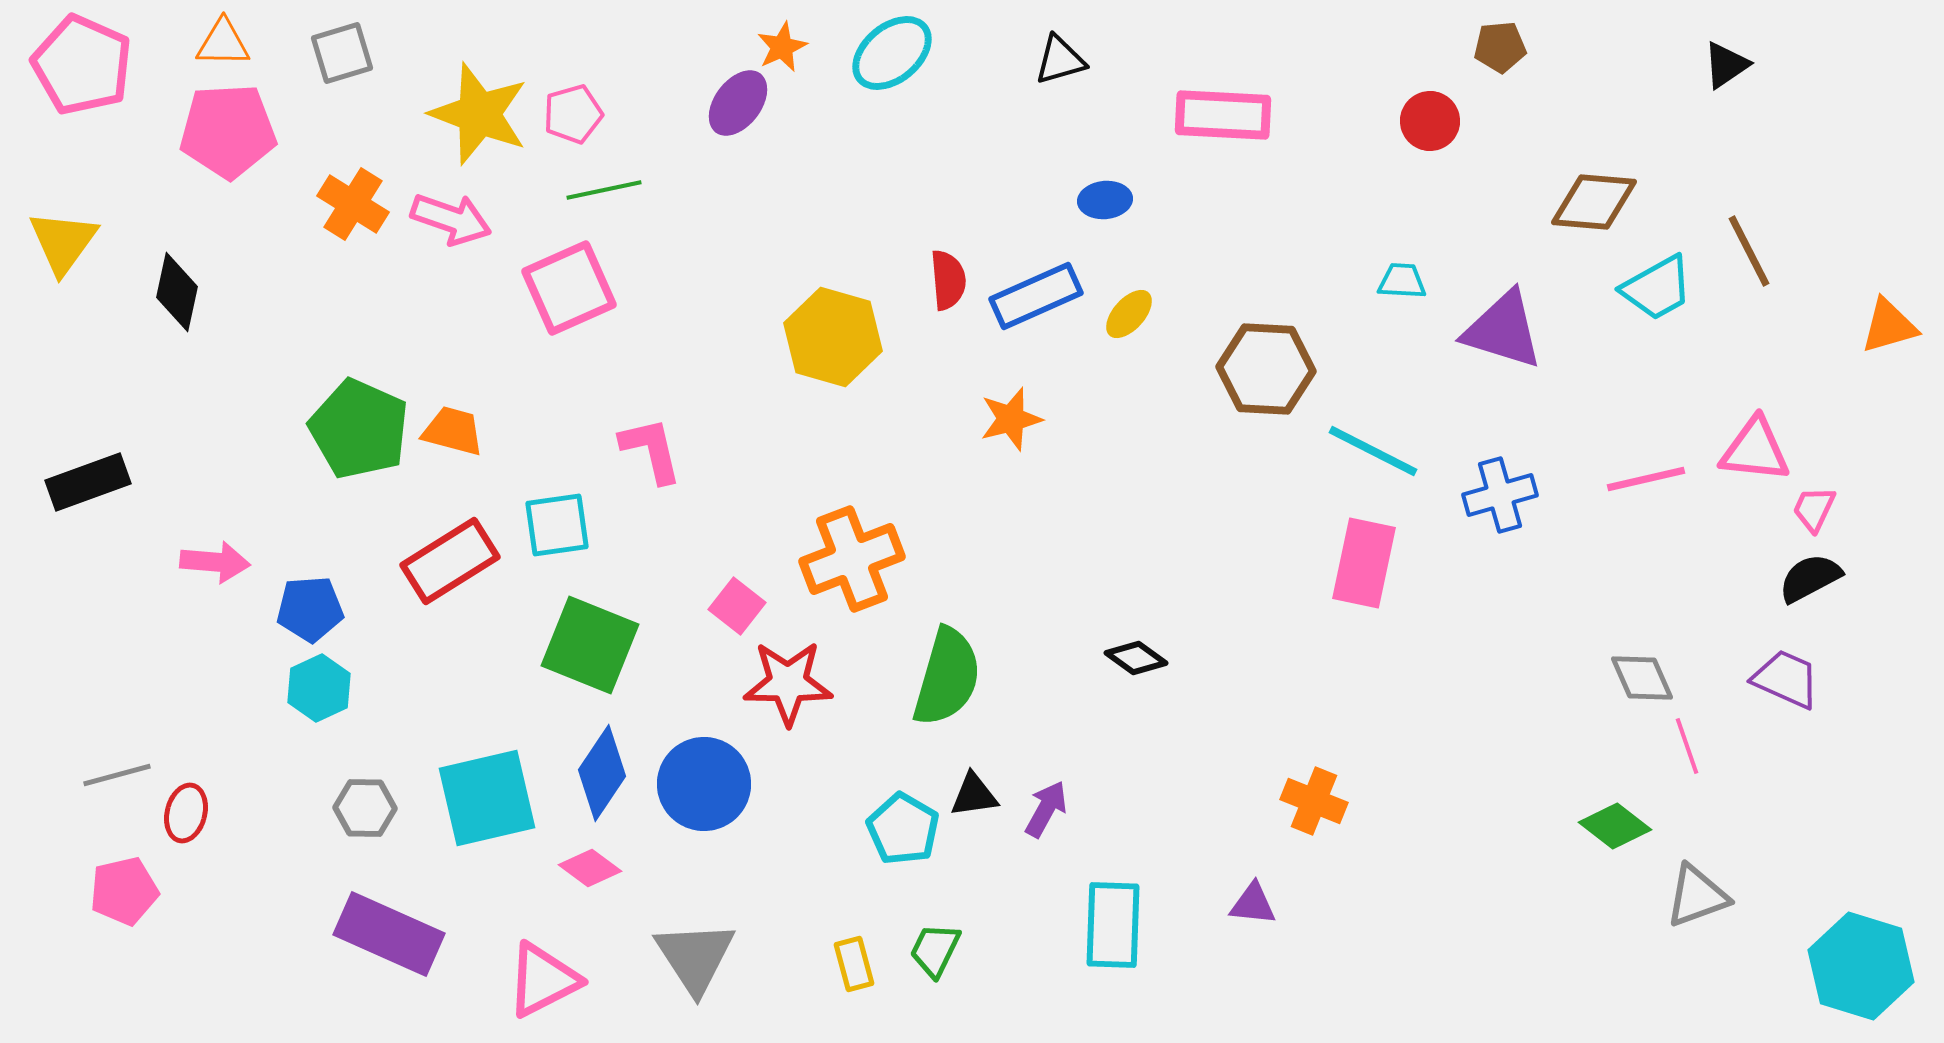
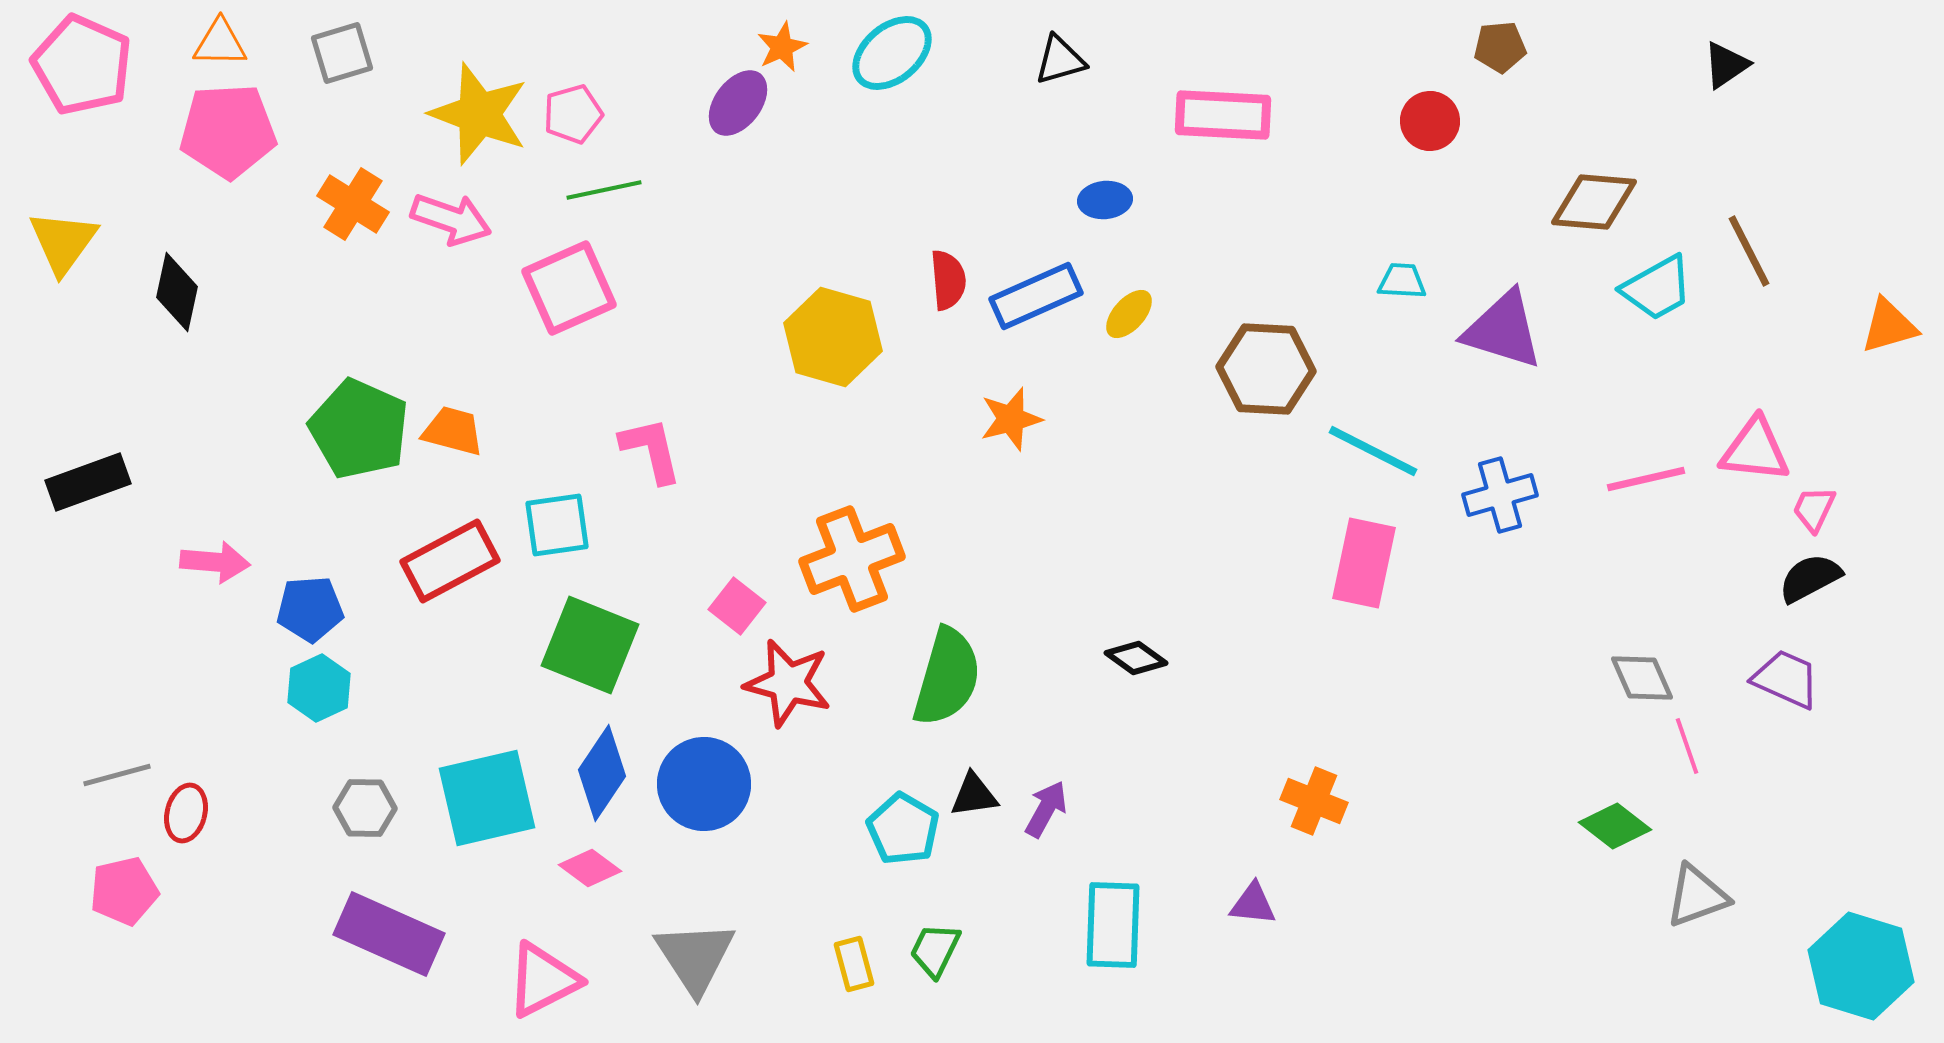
orange triangle at (223, 43): moved 3 px left
red rectangle at (450, 561): rotated 4 degrees clockwise
red star at (788, 683): rotated 14 degrees clockwise
